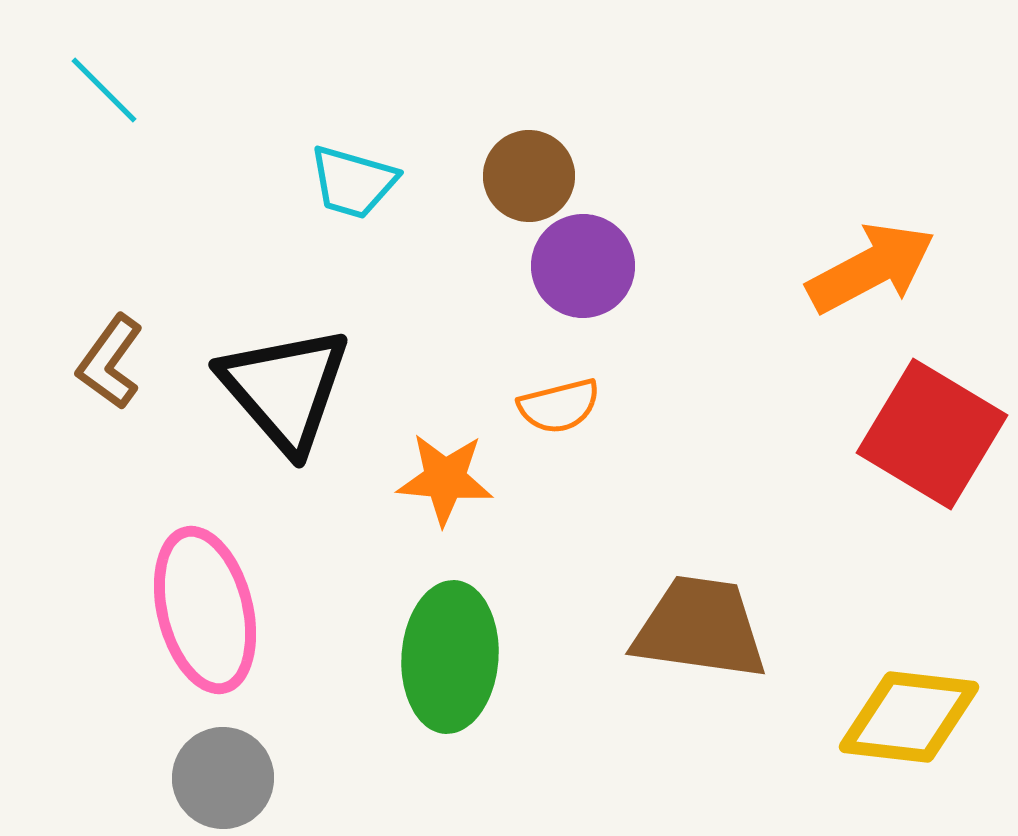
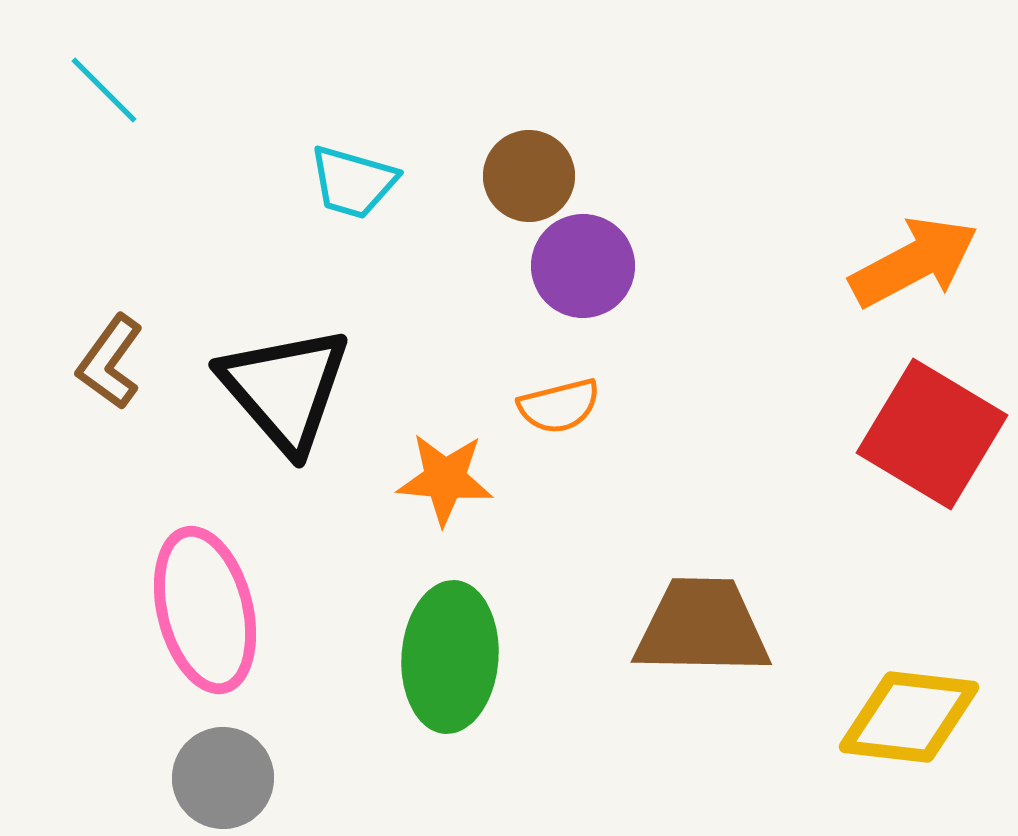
orange arrow: moved 43 px right, 6 px up
brown trapezoid: moved 2 px right, 1 px up; rotated 7 degrees counterclockwise
